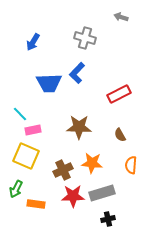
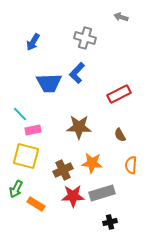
yellow square: rotated 8 degrees counterclockwise
orange rectangle: rotated 24 degrees clockwise
black cross: moved 2 px right, 3 px down
